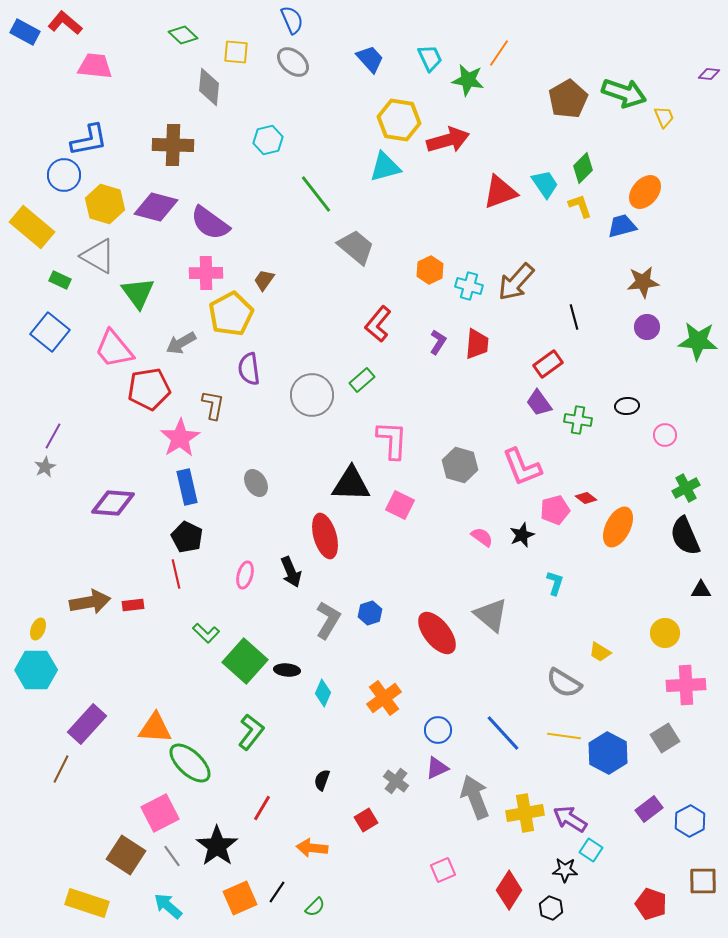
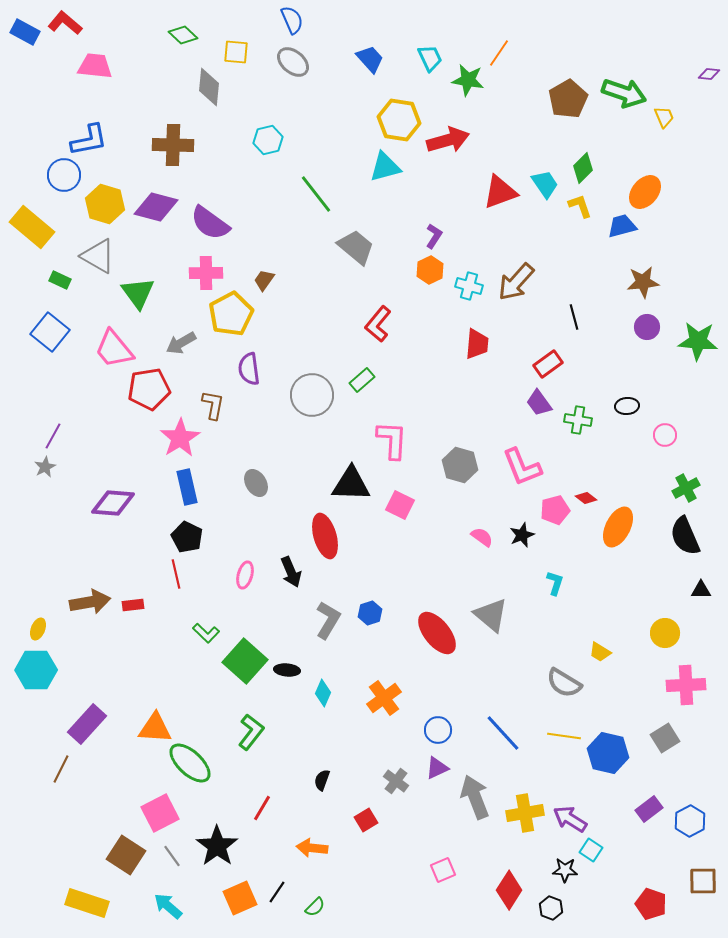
purple L-shape at (438, 342): moved 4 px left, 106 px up
blue hexagon at (608, 753): rotated 15 degrees counterclockwise
